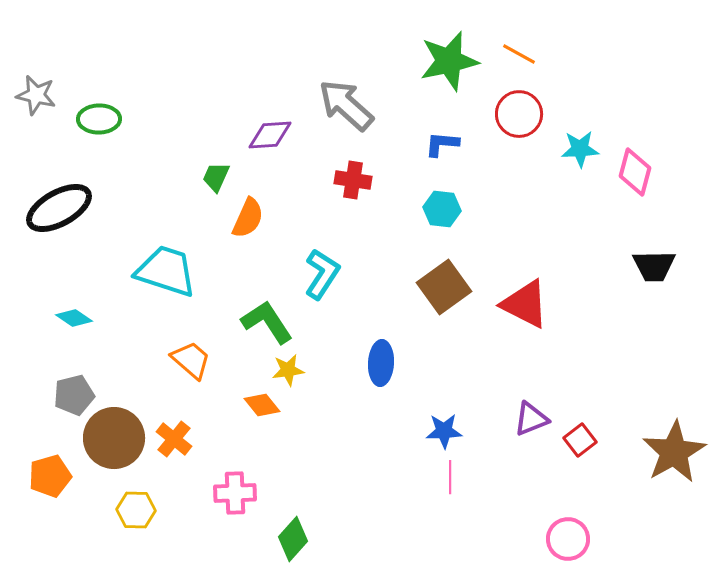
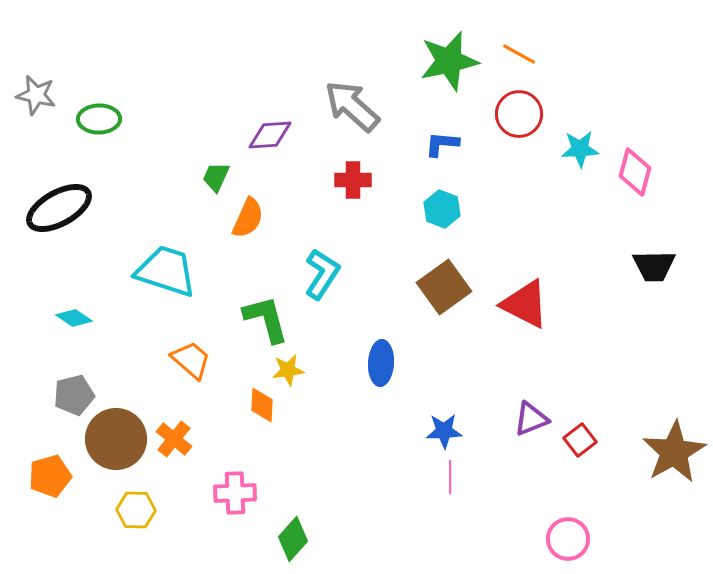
gray arrow: moved 6 px right, 1 px down
red cross: rotated 9 degrees counterclockwise
cyan hexagon: rotated 15 degrees clockwise
green L-shape: moved 1 px left, 3 px up; rotated 18 degrees clockwise
orange diamond: rotated 42 degrees clockwise
brown circle: moved 2 px right, 1 px down
